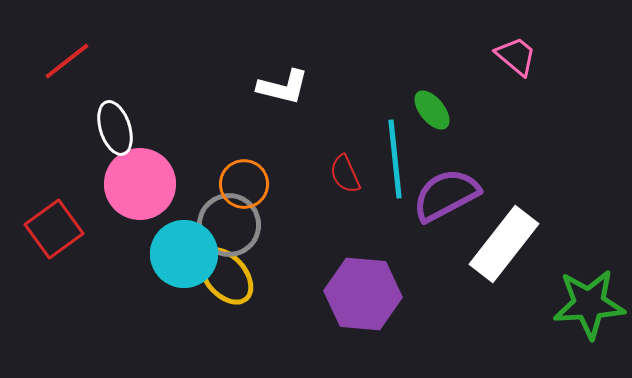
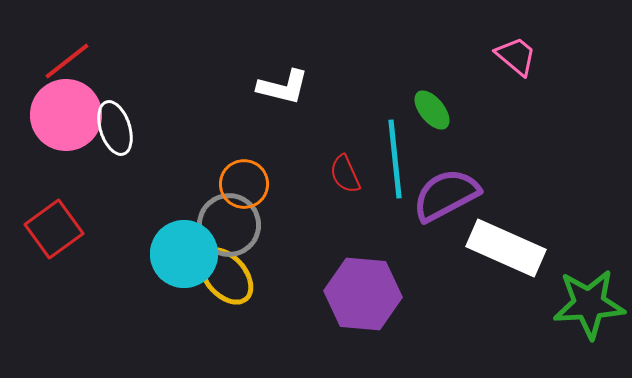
pink circle: moved 74 px left, 69 px up
white rectangle: moved 2 px right, 4 px down; rotated 76 degrees clockwise
